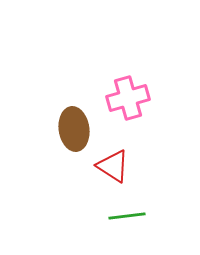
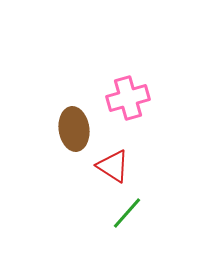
green line: moved 3 px up; rotated 42 degrees counterclockwise
